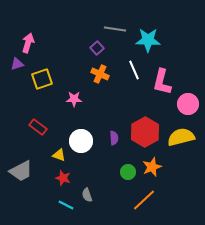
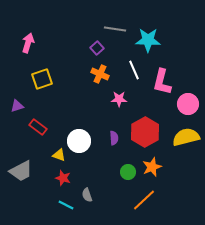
purple triangle: moved 42 px down
pink star: moved 45 px right
yellow semicircle: moved 5 px right
white circle: moved 2 px left
